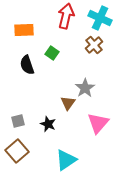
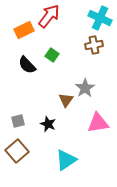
red arrow: moved 17 px left; rotated 25 degrees clockwise
orange rectangle: rotated 24 degrees counterclockwise
brown cross: rotated 30 degrees clockwise
green square: moved 2 px down
black semicircle: rotated 24 degrees counterclockwise
brown triangle: moved 2 px left, 3 px up
pink triangle: rotated 40 degrees clockwise
